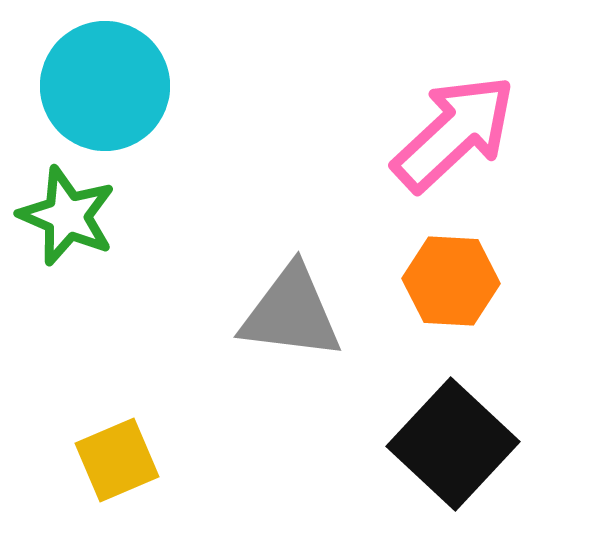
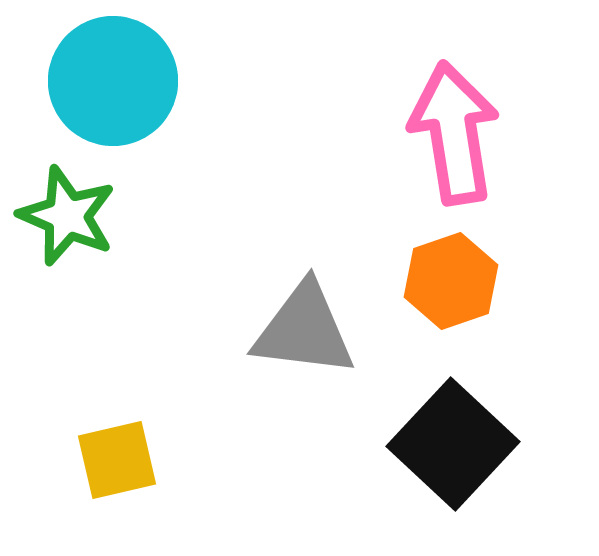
cyan circle: moved 8 px right, 5 px up
pink arrow: rotated 56 degrees counterclockwise
orange hexagon: rotated 22 degrees counterclockwise
gray triangle: moved 13 px right, 17 px down
yellow square: rotated 10 degrees clockwise
